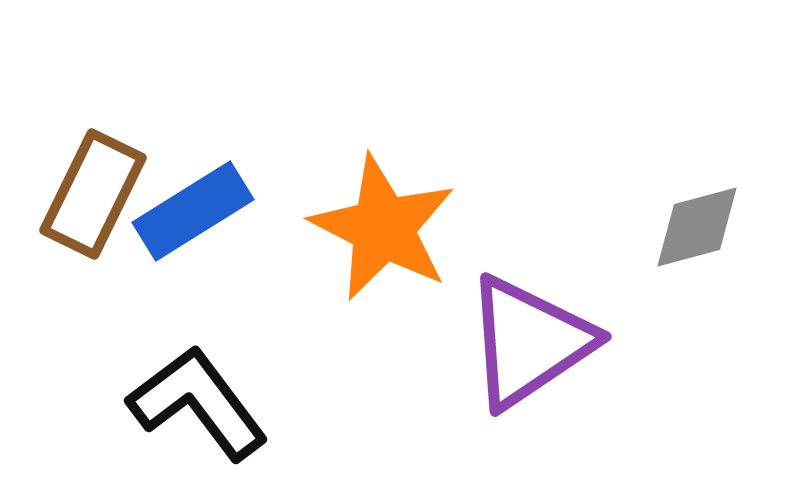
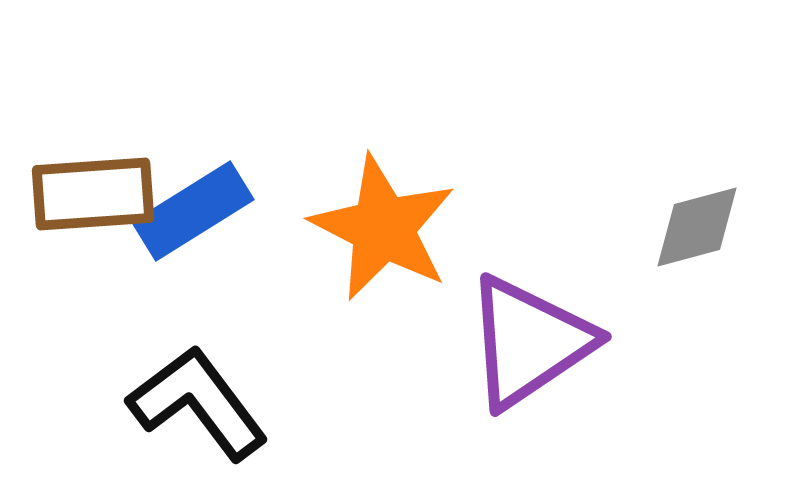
brown rectangle: rotated 60 degrees clockwise
